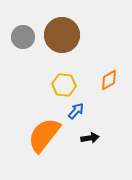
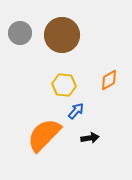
gray circle: moved 3 px left, 4 px up
orange semicircle: rotated 6 degrees clockwise
